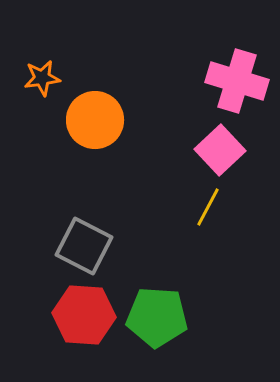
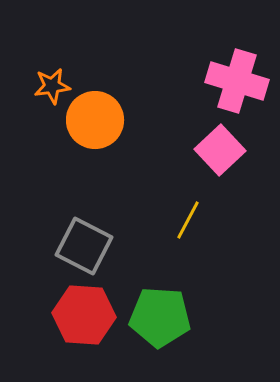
orange star: moved 10 px right, 8 px down
yellow line: moved 20 px left, 13 px down
green pentagon: moved 3 px right
